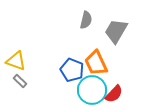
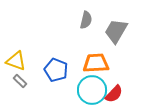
orange trapezoid: rotated 112 degrees clockwise
blue pentagon: moved 16 px left
